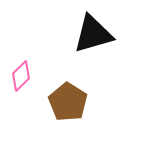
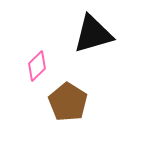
pink diamond: moved 16 px right, 10 px up
